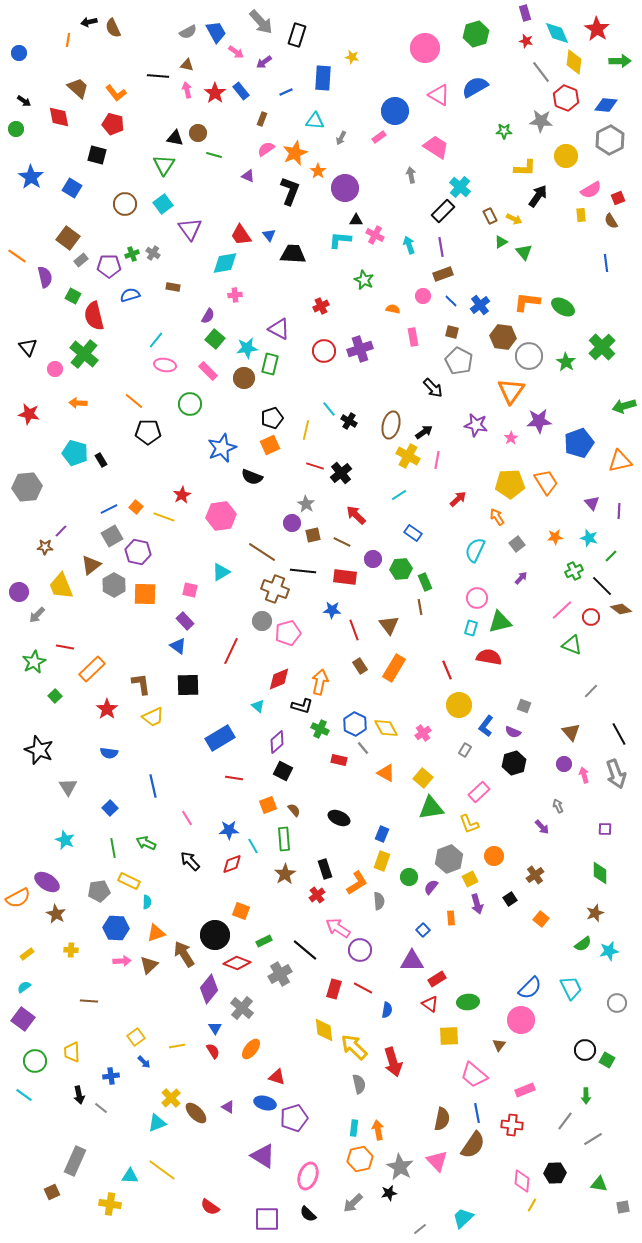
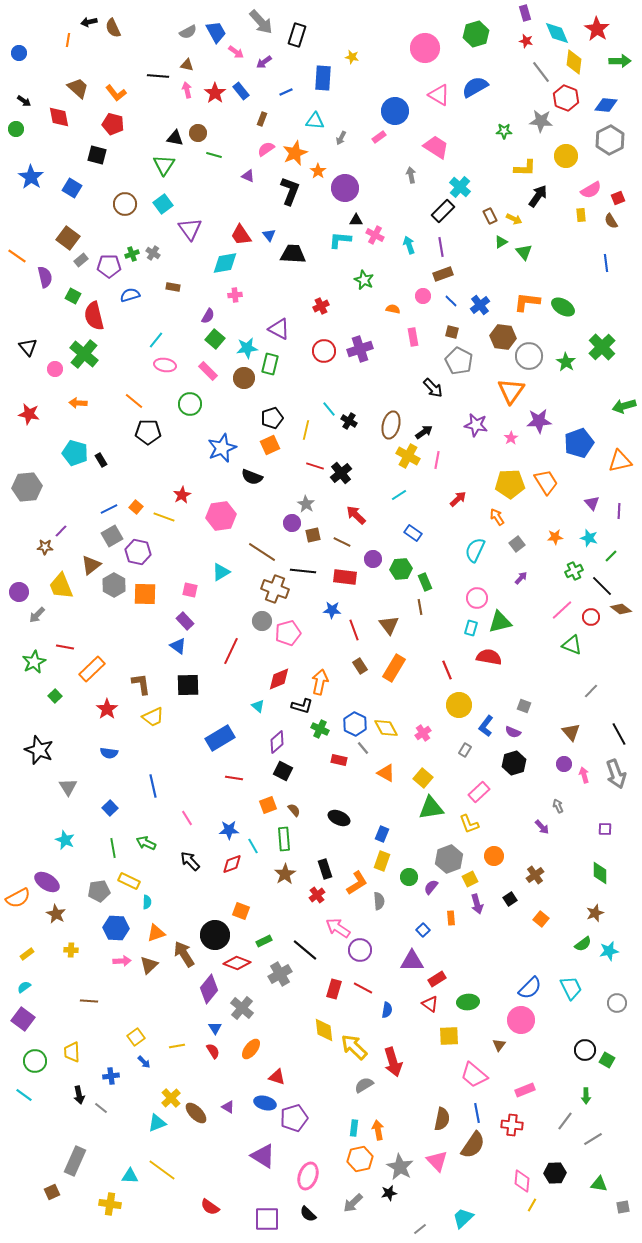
gray semicircle at (359, 1084): moved 5 px right, 1 px down; rotated 108 degrees counterclockwise
